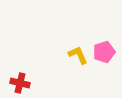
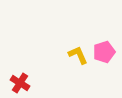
red cross: rotated 18 degrees clockwise
